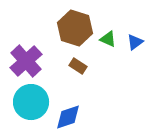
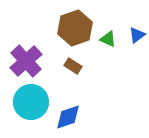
brown hexagon: rotated 24 degrees clockwise
blue triangle: moved 2 px right, 7 px up
brown rectangle: moved 5 px left
